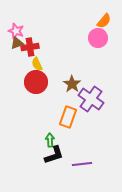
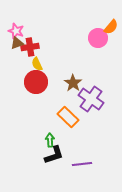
orange semicircle: moved 7 px right, 6 px down
brown star: moved 1 px right, 1 px up
orange rectangle: rotated 65 degrees counterclockwise
